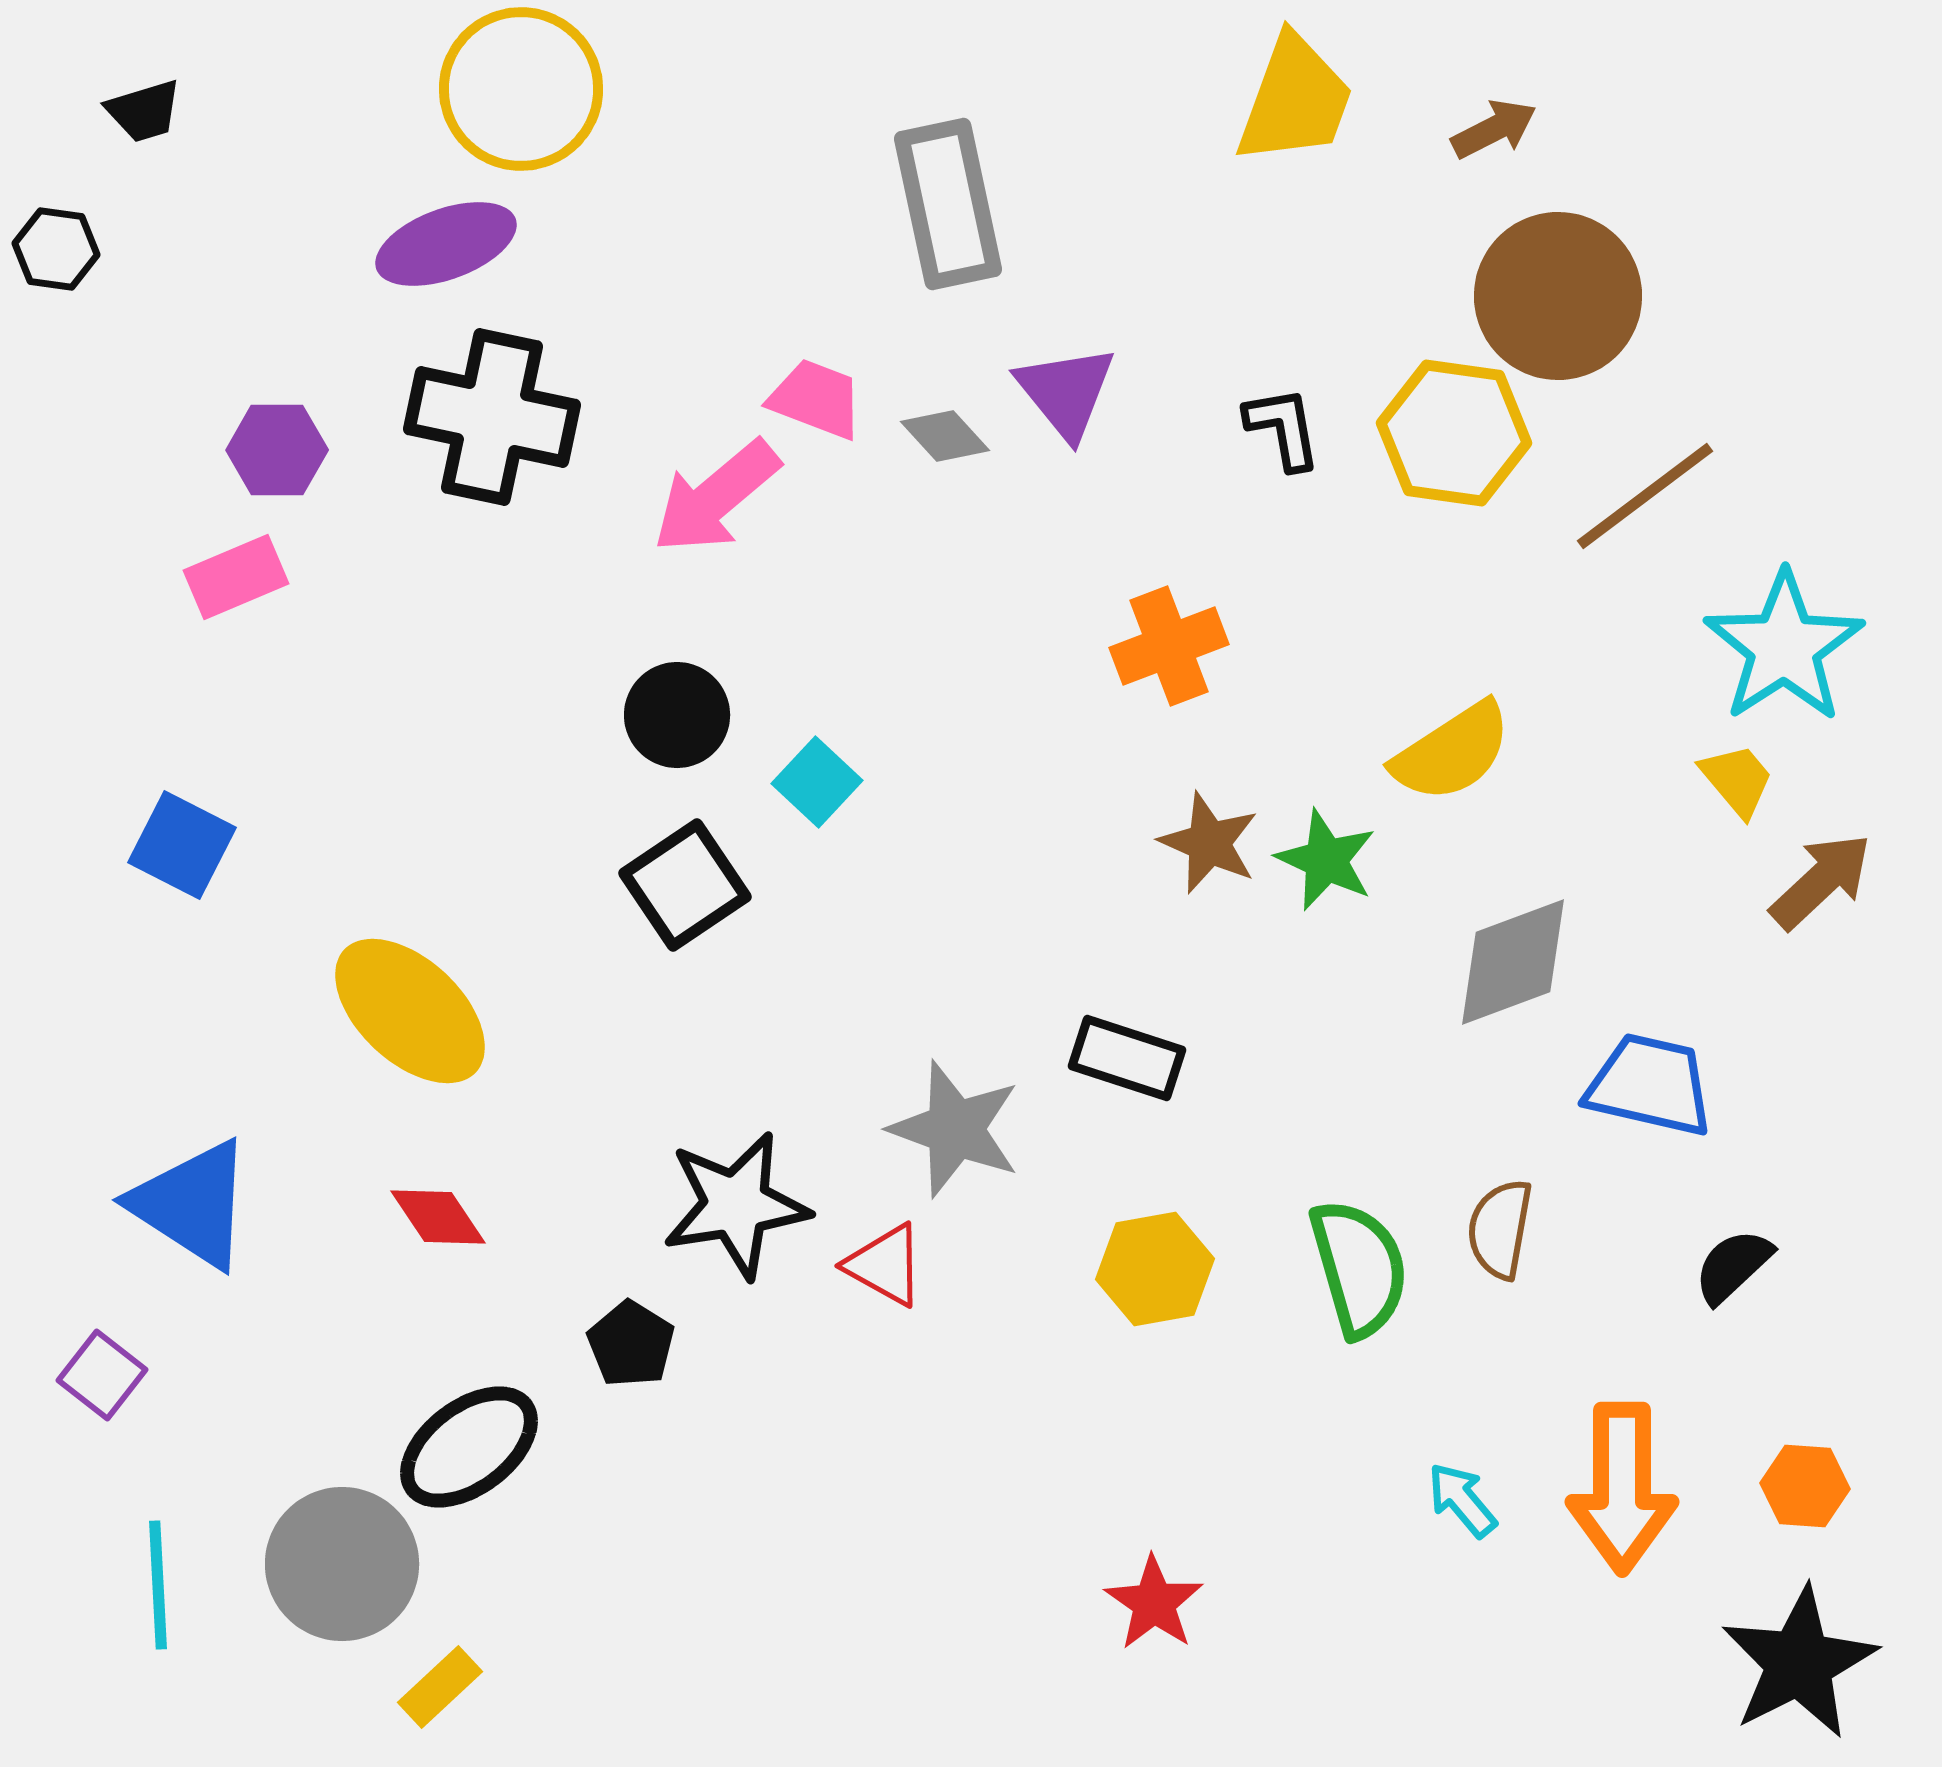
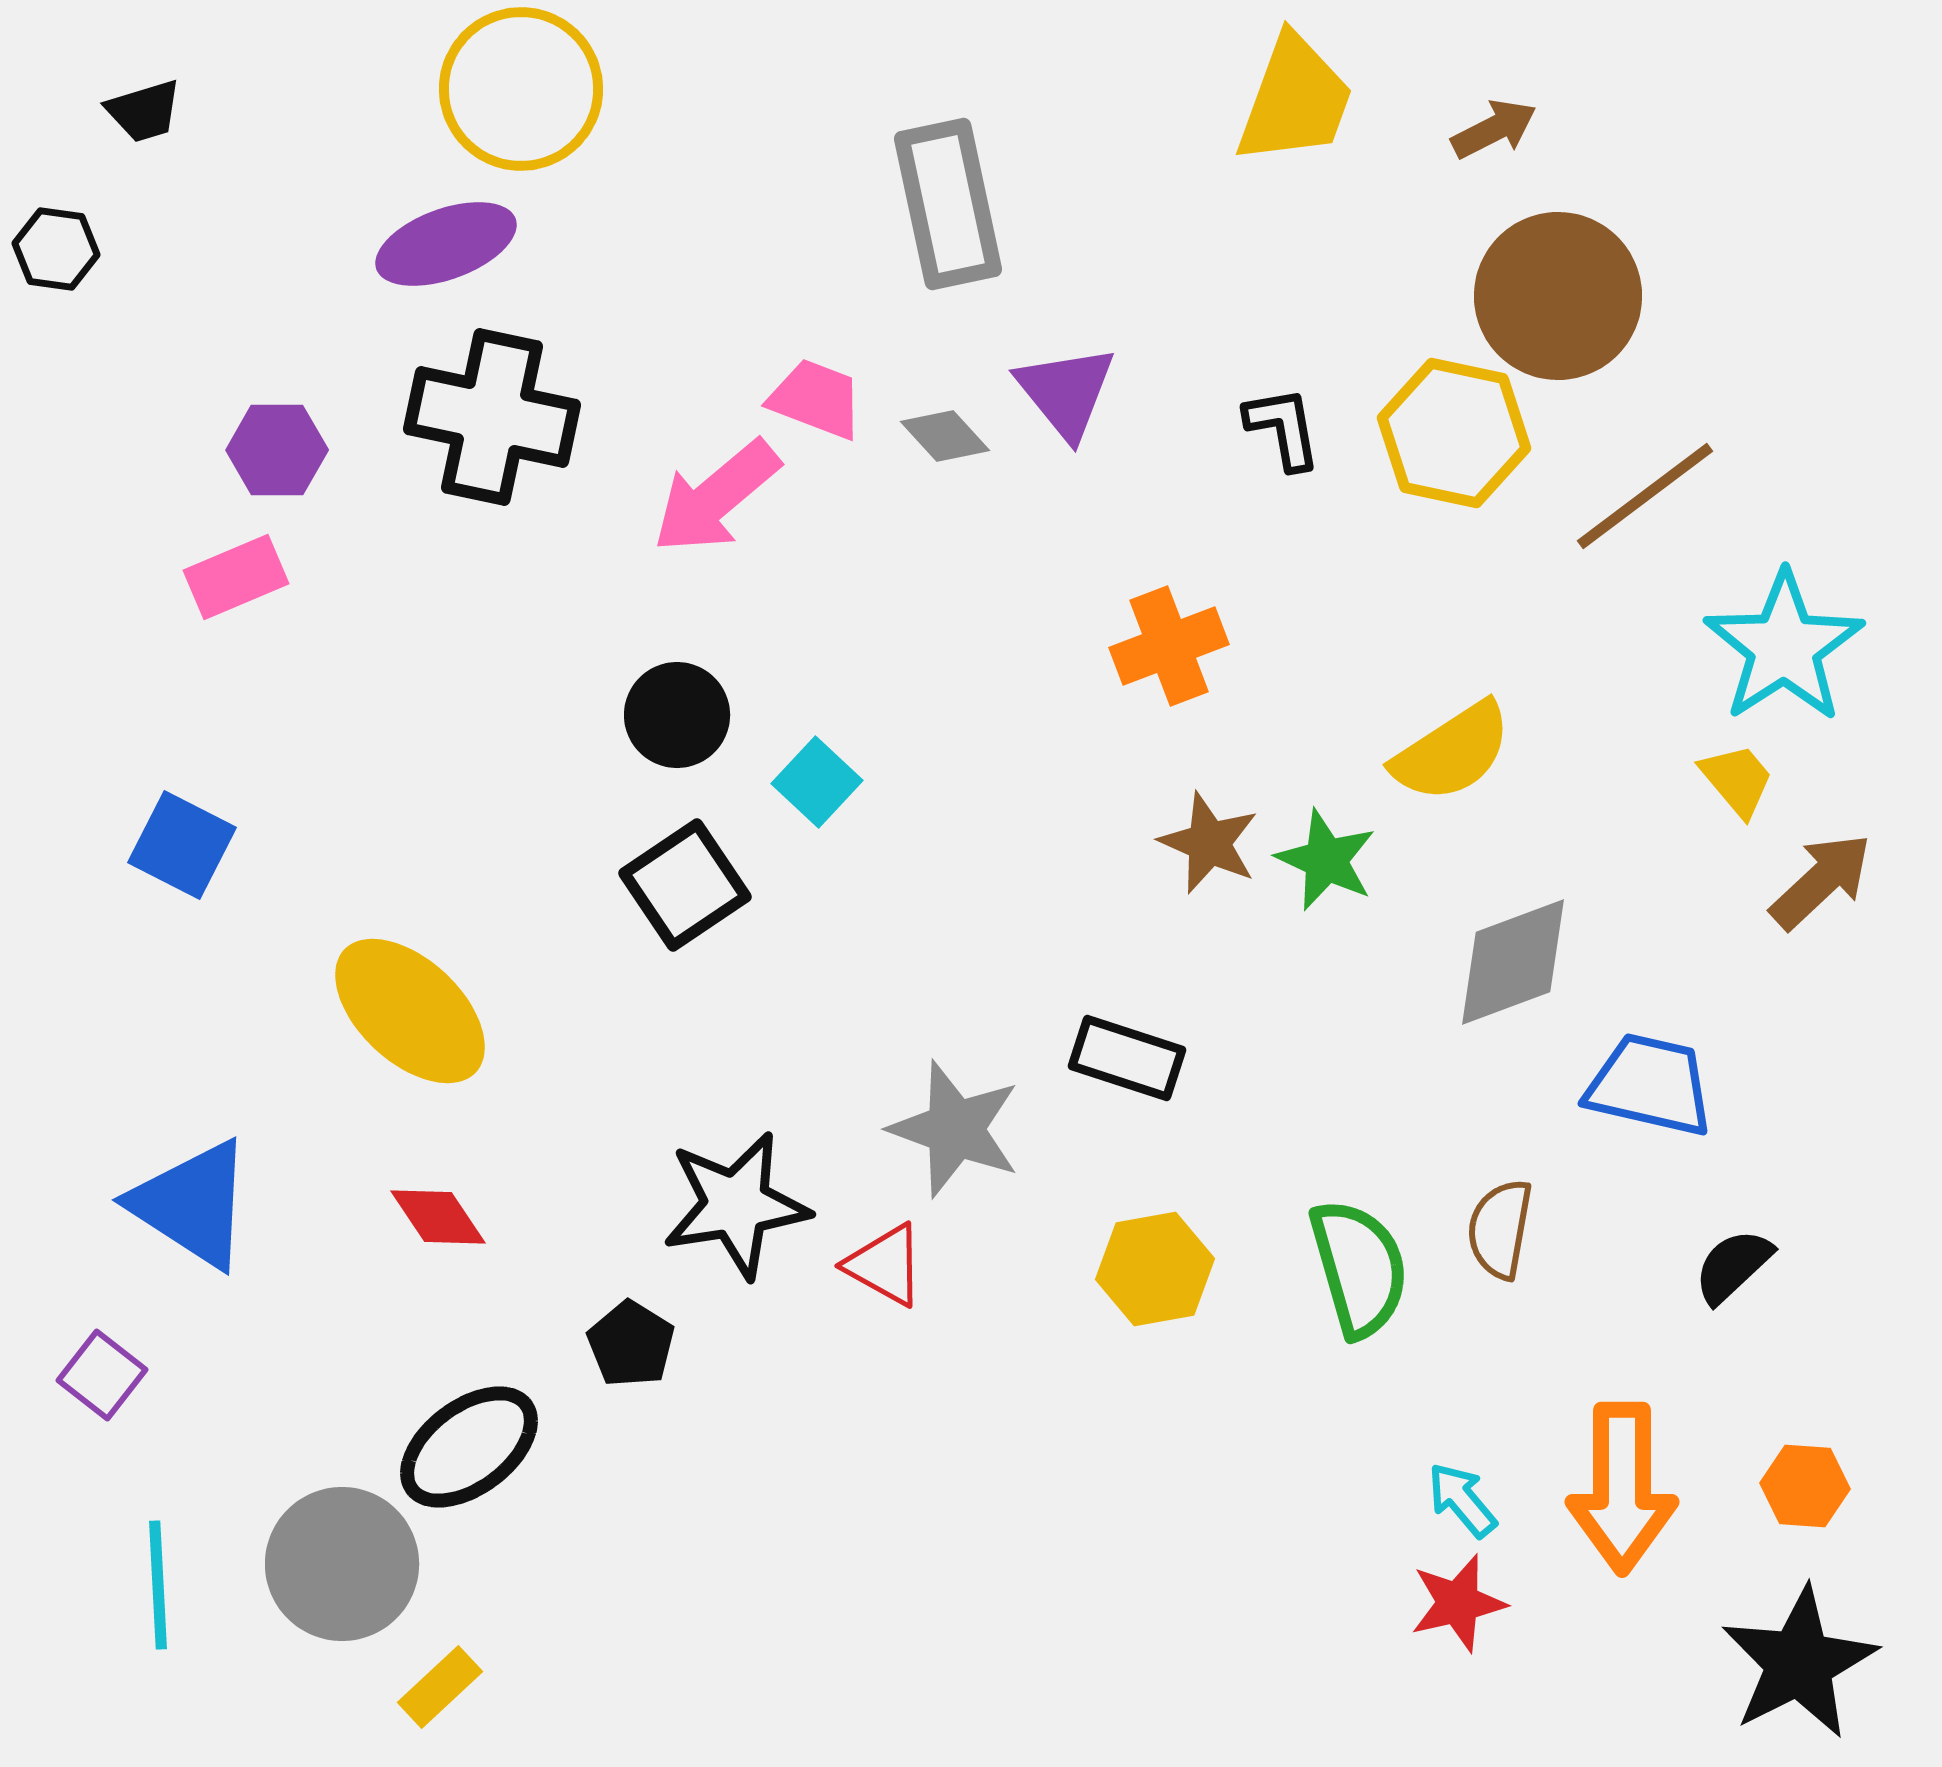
yellow hexagon at (1454, 433): rotated 4 degrees clockwise
red star at (1154, 1603): moved 304 px right; rotated 24 degrees clockwise
